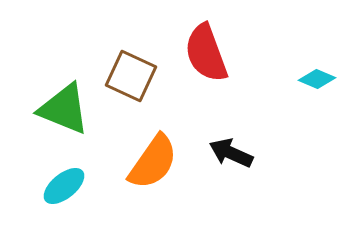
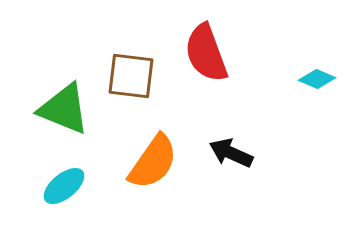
brown square: rotated 18 degrees counterclockwise
